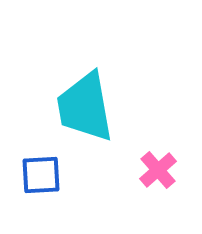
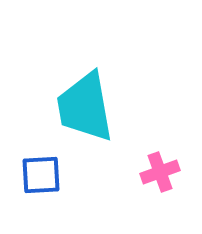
pink cross: moved 2 px right, 2 px down; rotated 21 degrees clockwise
